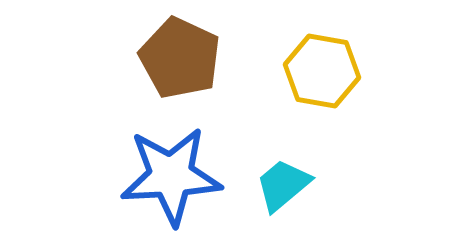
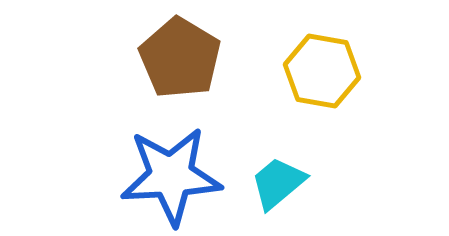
brown pentagon: rotated 6 degrees clockwise
cyan trapezoid: moved 5 px left, 2 px up
